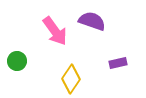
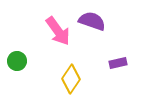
pink arrow: moved 3 px right
